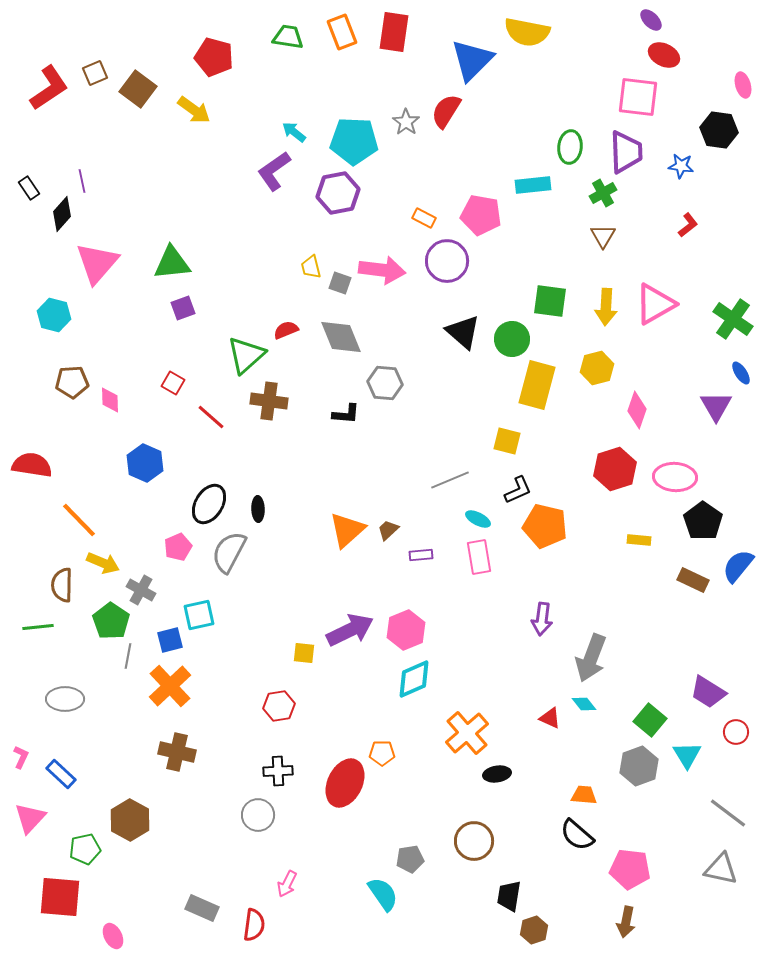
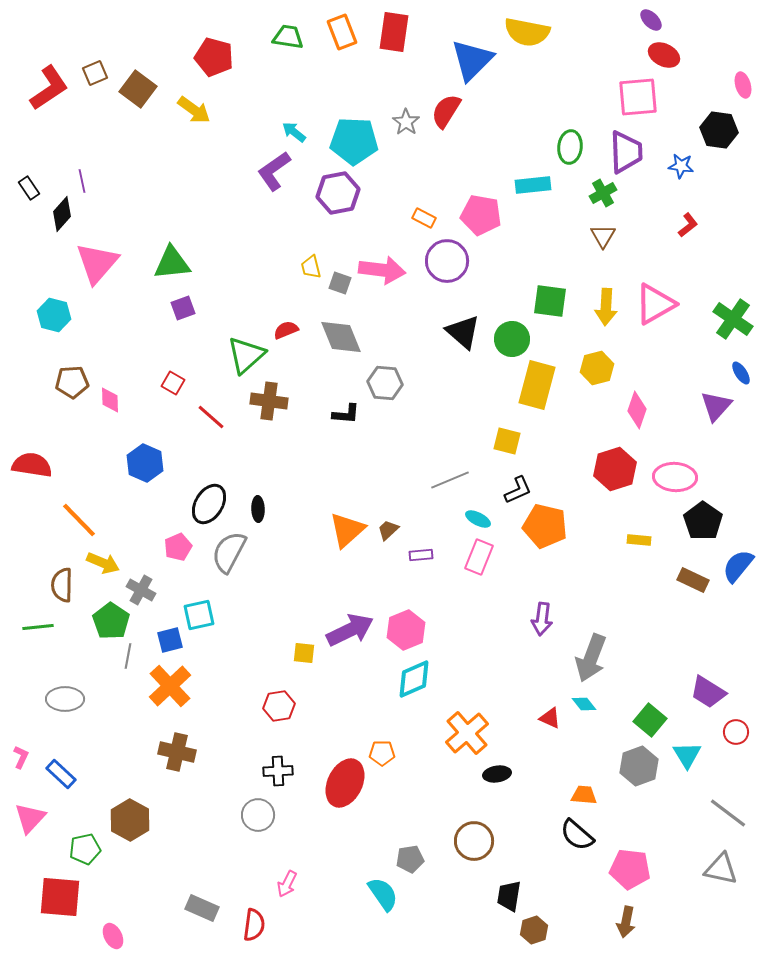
pink square at (638, 97): rotated 12 degrees counterclockwise
purple triangle at (716, 406): rotated 12 degrees clockwise
pink rectangle at (479, 557): rotated 32 degrees clockwise
